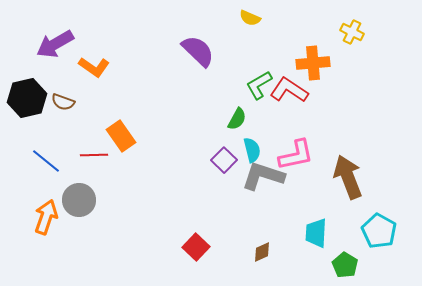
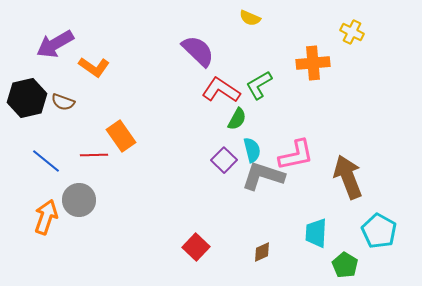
red L-shape: moved 68 px left
